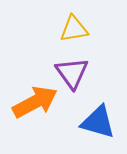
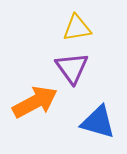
yellow triangle: moved 3 px right, 1 px up
purple triangle: moved 5 px up
